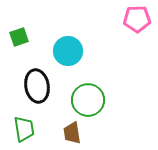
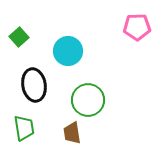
pink pentagon: moved 8 px down
green square: rotated 24 degrees counterclockwise
black ellipse: moved 3 px left, 1 px up
green trapezoid: moved 1 px up
